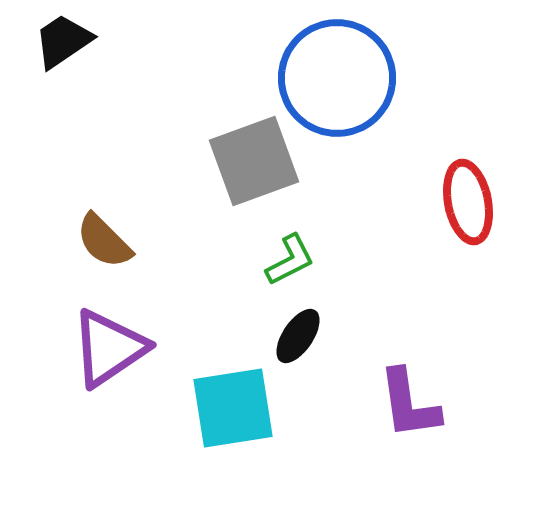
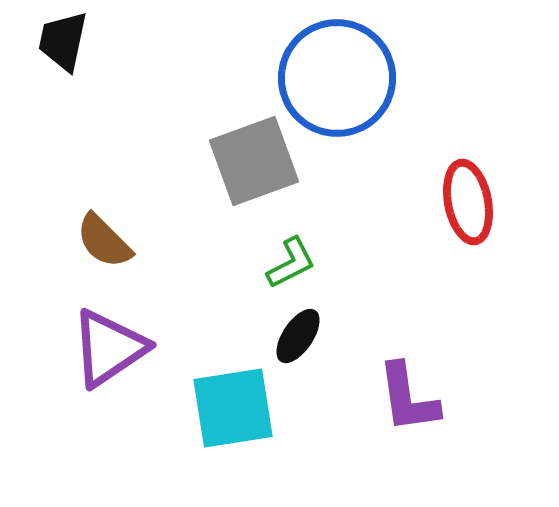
black trapezoid: rotated 44 degrees counterclockwise
green L-shape: moved 1 px right, 3 px down
purple L-shape: moved 1 px left, 6 px up
